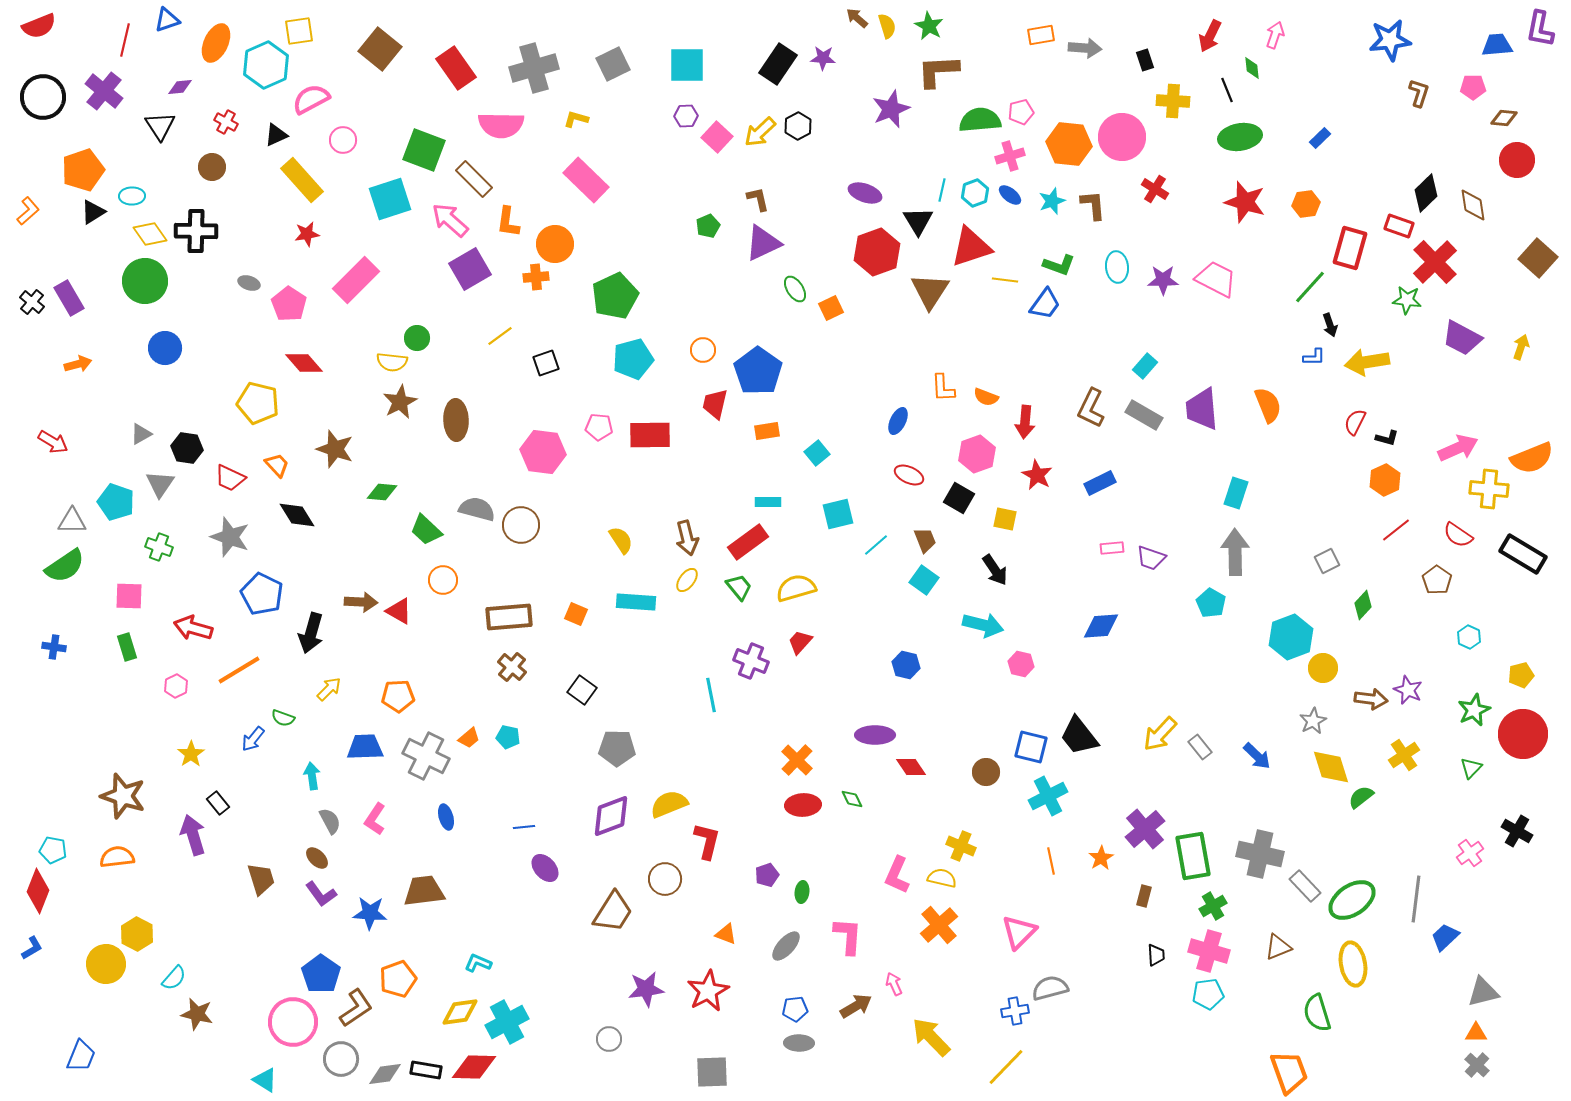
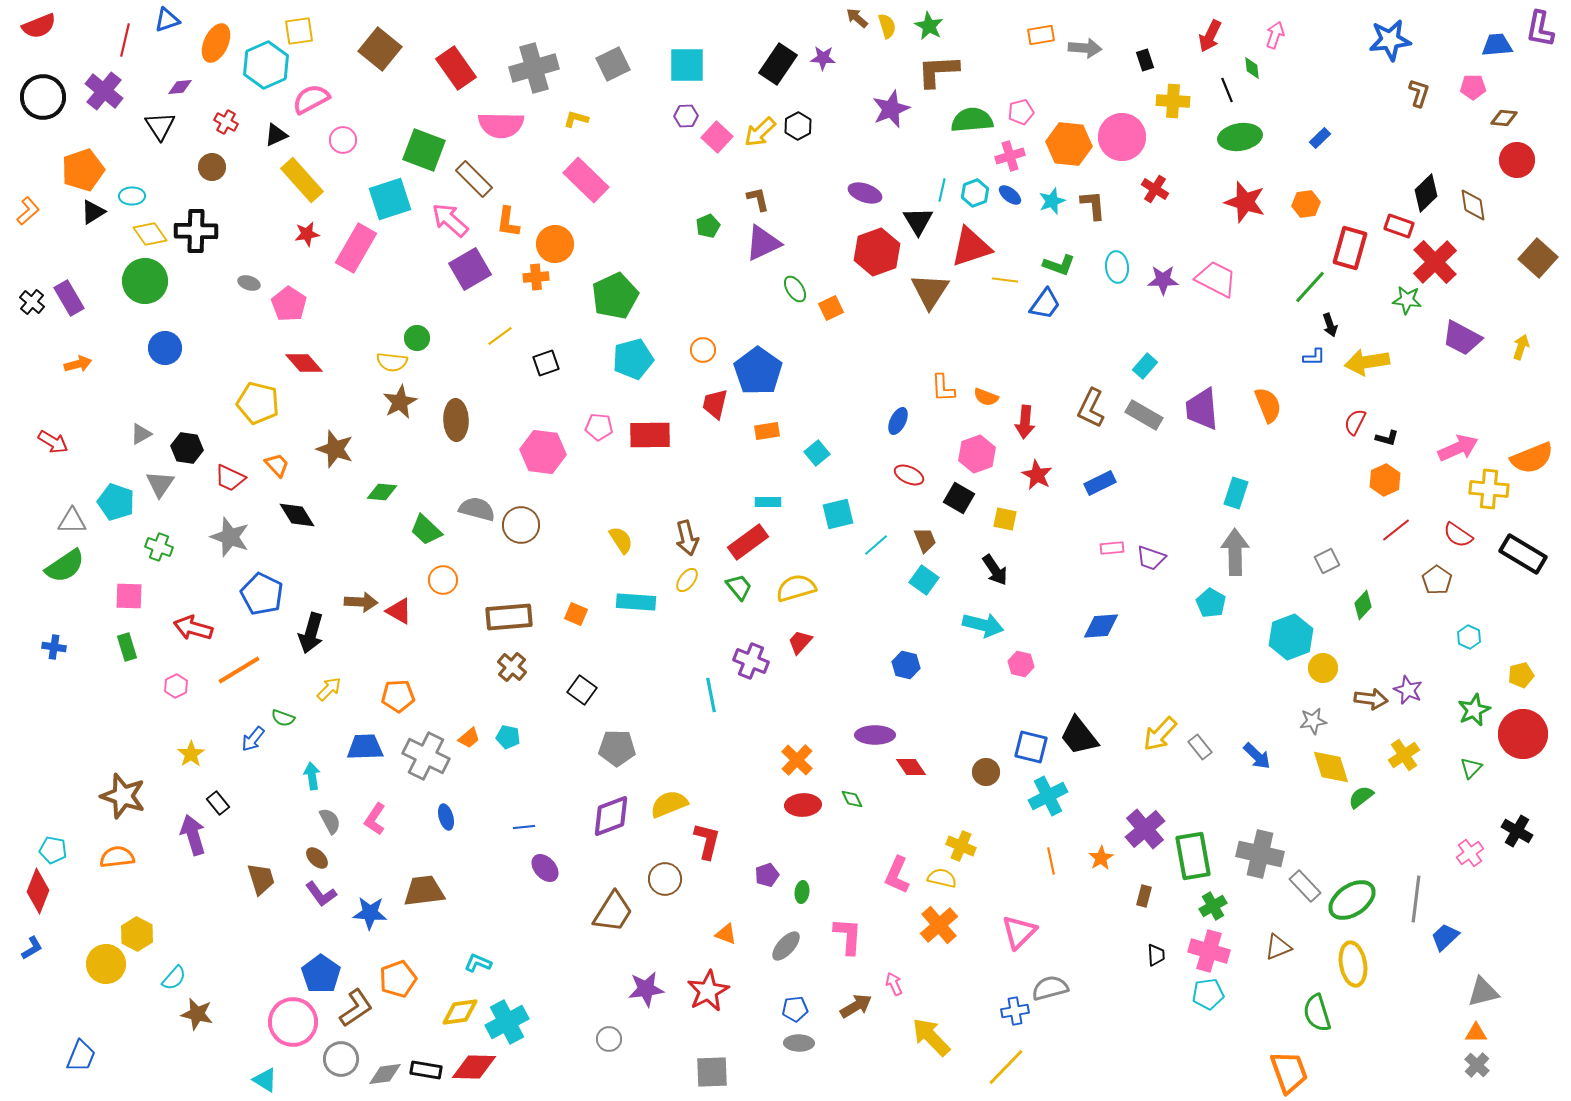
green semicircle at (980, 120): moved 8 px left
pink rectangle at (356, 280): moved 32 px up; rotated 15 degrees counterclockwise
gray star at (1313, 721): rotated 20 degrees clockwise
